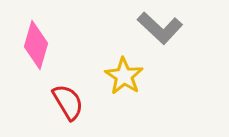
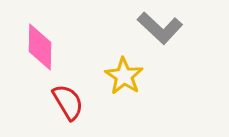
pink diamond: moved 4 px right, 2 px down; rotated 15 degrees counterclockwise
